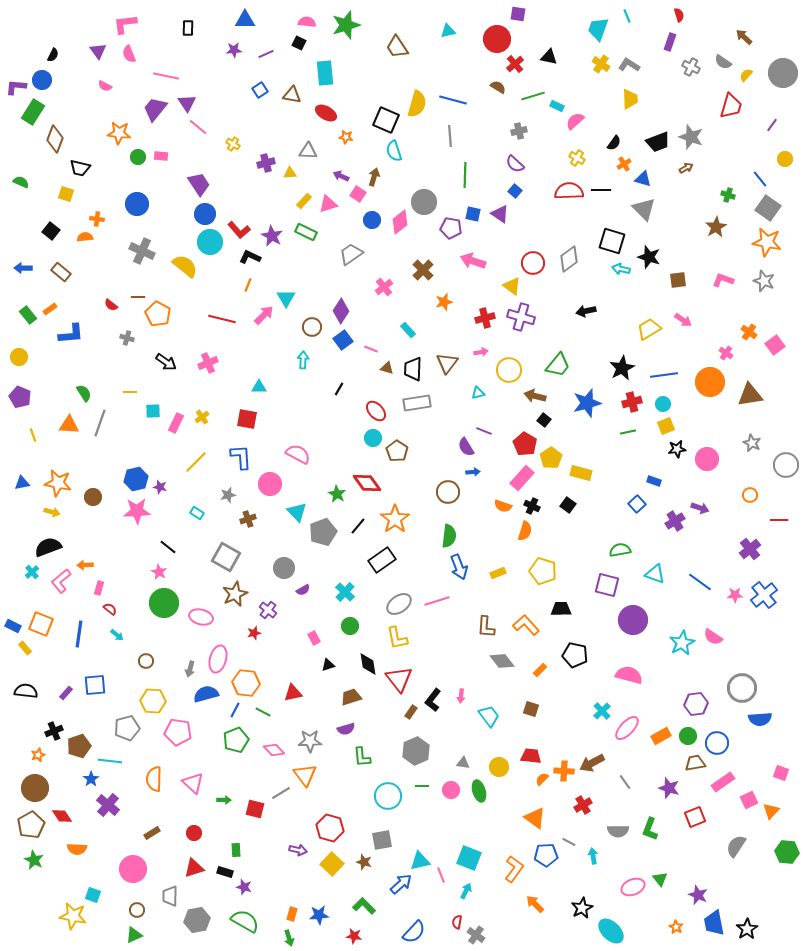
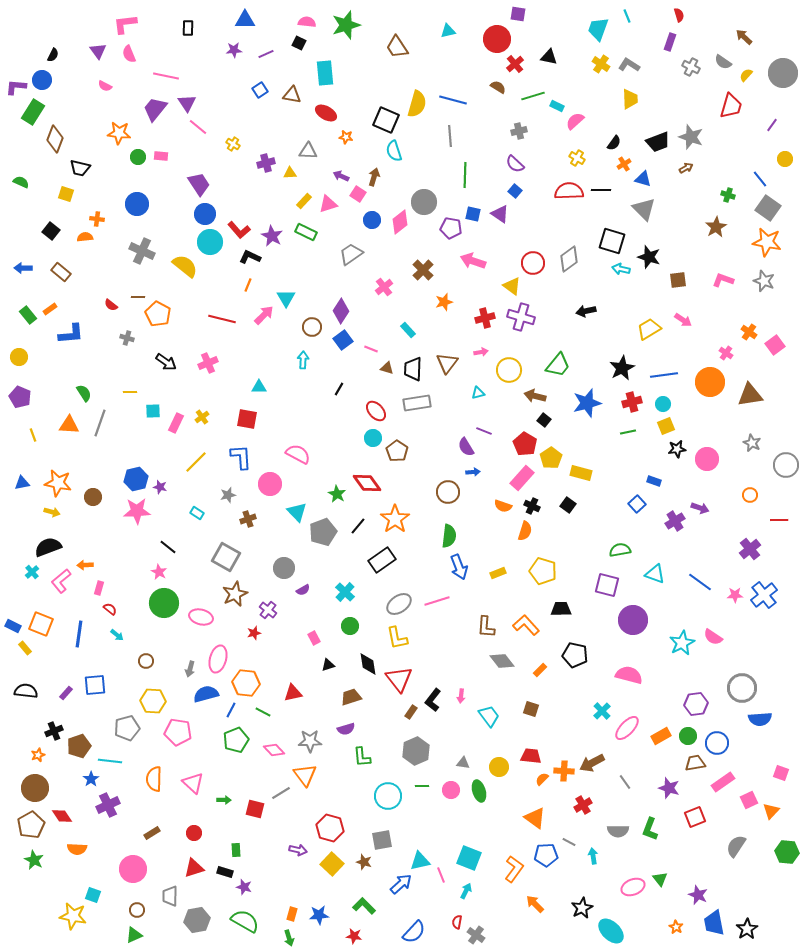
blue line at (235, 710): moved 4 px left
purple cross at (108, 805): rotated 25 degrees clockwise
